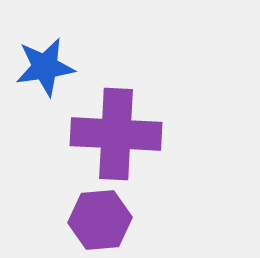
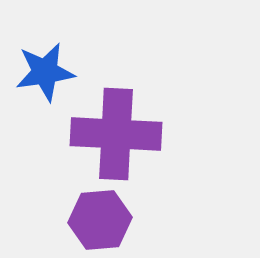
blue star: moved 5 px down
